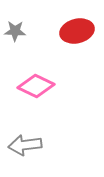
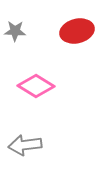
pink diamond: rotated 6 degrees clockwise
